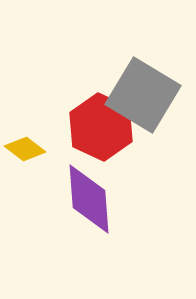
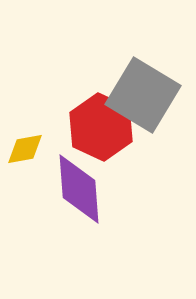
yellow diamond: rotated 48 degrees counterclockwise
purple diamond: moved 10 px left, 10 px up
